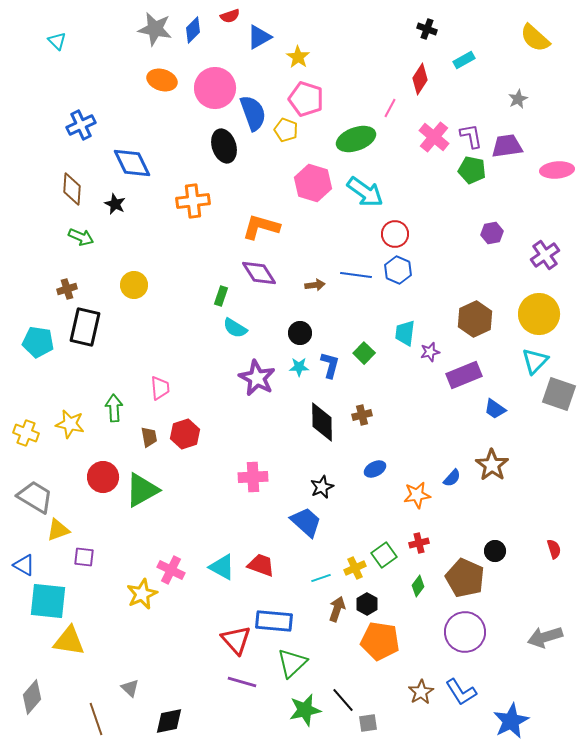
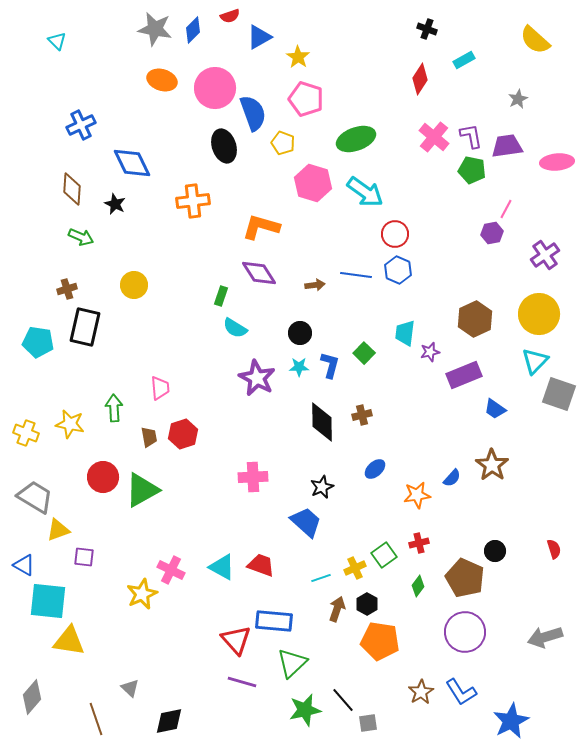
yellow semicircle at (535, 38): moved 2 px down
pink line at (390, 108): moved 116 px right, 101 px down
yellow pentagon at (286, 130): moved 3 px left, 13 px down
pink ellipse at (557, 170): moved 8 px up
red hexagon at (185, 434): moved 2 px left
blue ellipse at (375, 469): rotated 15 degrees counterclockwise
